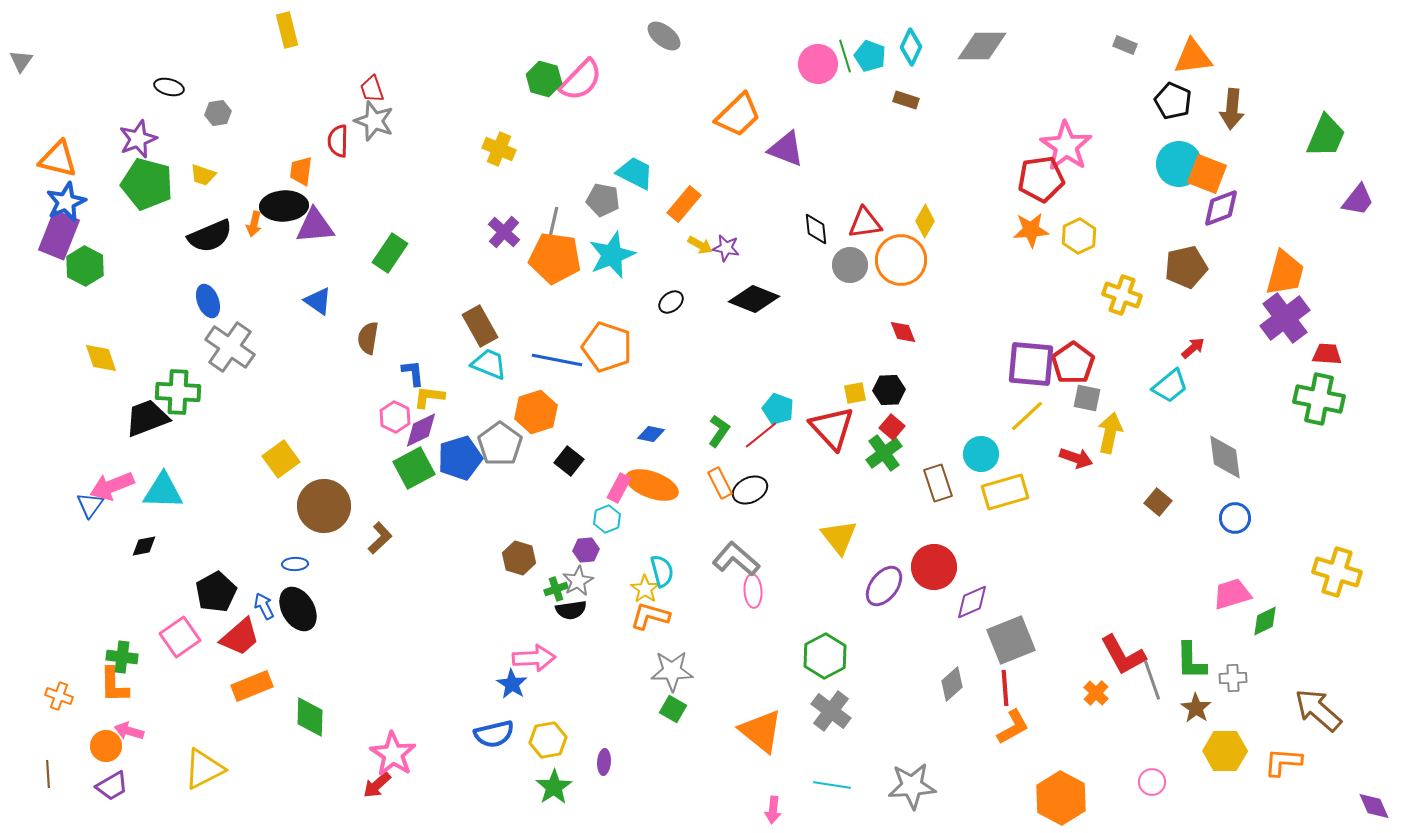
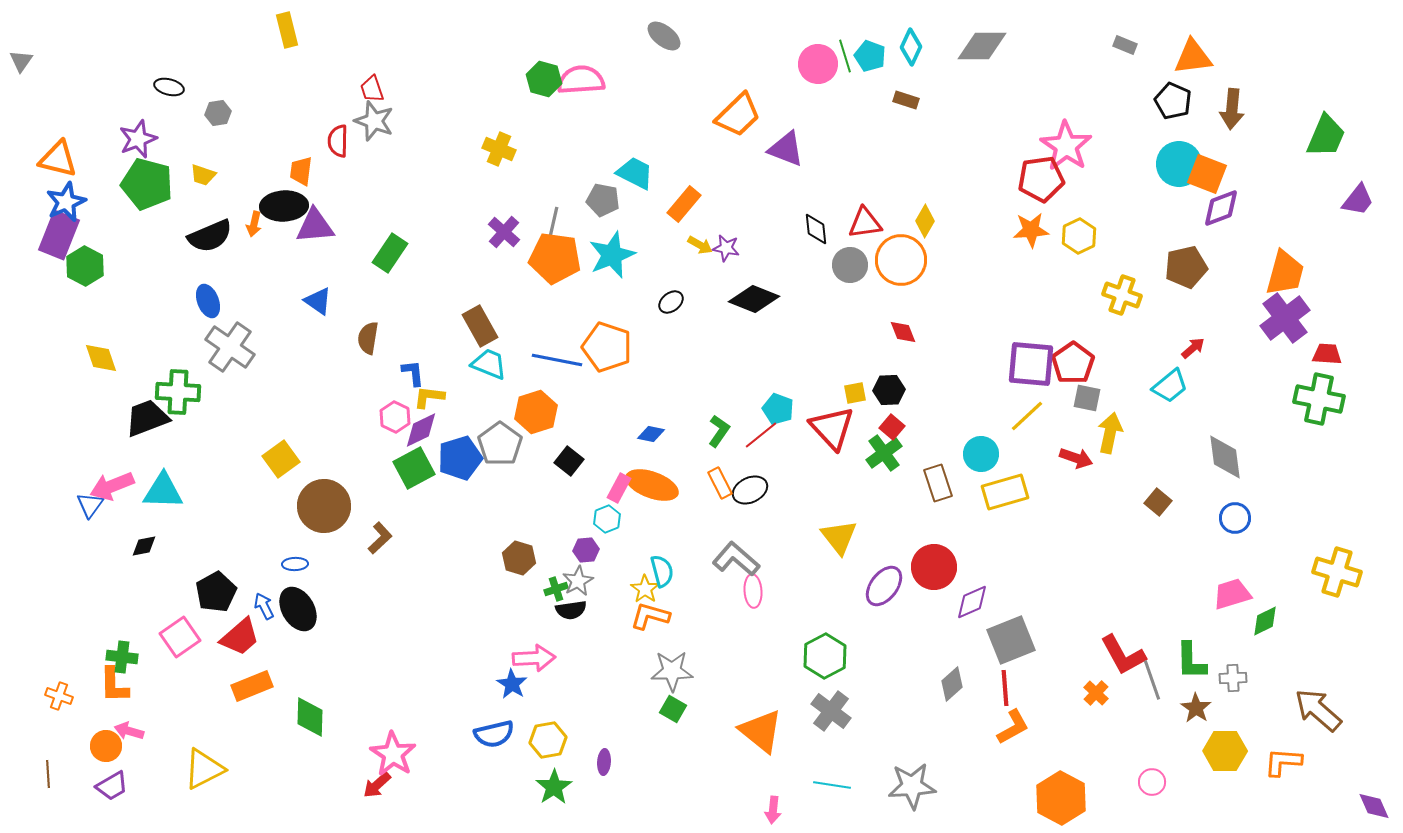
pink semicircle at (581, 80): rotated 138 degrees counterclockwise
